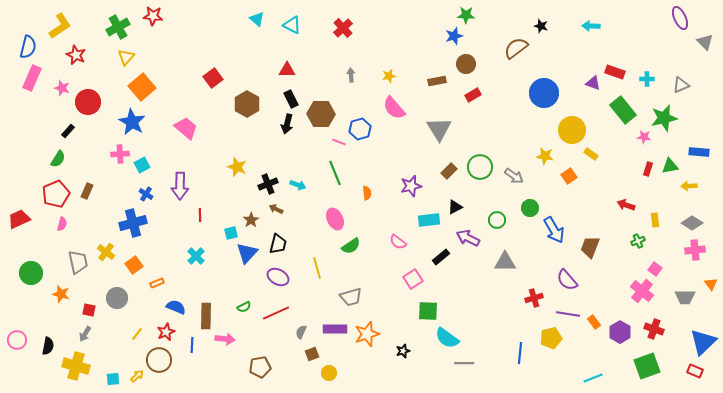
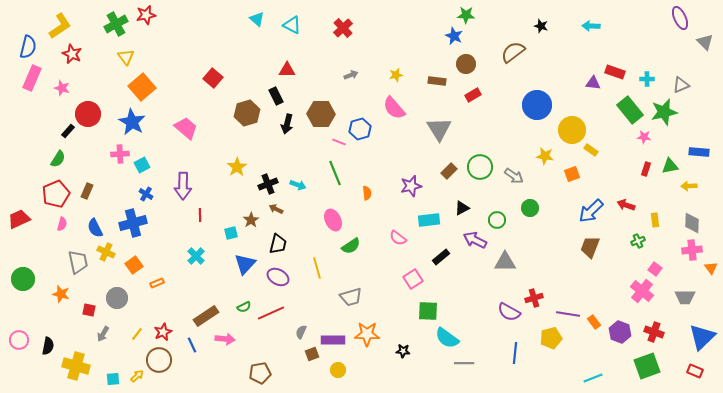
red star at (153, 16): moved 7 px left, 1 px up; rotated 18 degrees counterclockwise
green cross at (118, 27): moved 2 px left, 3 px up
blue star at (454, 36): rotated 30 degrees counterclockwise
brown semicircle at (516, 48): moved 3 px left, 4 px down
red star at (76, 55): moved 4 px left, 1 px up
yellow triangle at (126, 57): rotated 18 degrees counterclockwise
gray arrow at (351, 75): rotated 72 degrees clockwise
yellow star at (389, 76): moved 7 px right, 1 px up
red square at (213, 78): rotated 12 degrees counterclockwise
brown rectangle at (437, 81): rotated 18 degrees clockwise
purple triangle at (593, 83): rotated 14 degrees counterclockwise
blue circle at (544, 93): moved 7 px left, 12 px down
black rectangle at (291, 99): moved 15 px left, 3 px up
red circle at (88, 102): moved 12 px down
brown hexagon at (247, 104): moved 9 px down; rotated 15 degrees clockwise
green rectangle at (623, 110): moved 7 px right
green star at (664, 118): moved 6 px up
yellow rectangle at (591, 154): moved 4 px up
yellow star at (237, 167): rotated 18 degrees clockwise
red rectangle at (648, 169): moved 2 px left
orange square at (569, 176): moved 3 px right, 2 px up; rotated 14 degrees clockwise
purple arrow at (180, 186): moved 3 px right
black triangle at (455, 207): moved 7 px right, 1 px down
pink ellipse at (335, 219): moved 2 px left, 1 px down
gray diamond at (692, 223): rotated 60 degrees clockwise
blue arrow at (554, 230): moved 37 px right, 19 px up; rotated 76 degrees clockwise
purple arrow at (468, 238): moved 7 px right, 2 px down
pink semicircle at (398, 242): moved 4 px up
pink cross at (695, 250): moved 3 px left
yellow cross at (106, 252): rotated 12 degrees counterclockwise
blue triangle at (247, 253): moved 2 px left, 11 px down
green circle at (31, 273): moved 8 px left, 6 px down
purple semicircle at (567, 280): moved 58 px left, 32 px down; rotated 20 degrees counterclockwise
orange triangle at (711, 284): moved 16 px up
blue semicircle at (176, 307): moved 81 px left, 79 px up; rotated 138 degrees counterclockwise
red line at (276, 313): moved 5 px left
brown rectangle at (206, 316): rotated 55 degrees clockwise
purple rectangle at (335, 329): moved 2 px left, 11 px down
red cross at (654, 329): moved 3 px down
red star at (166, 332): moved 3 px left
purple hexagon at (620, 332): rotated 10 degrees counterclockwise
gray arrow at (85, 334): moved 18 px right
orange star at (367, 334): rotated 20 degrees clockwise
pink circle at (17, 340): moved 2 px right
blue triangle at (703, 342): moved 1 px left, 5 px up
blue line at (192, 345): rotated 28 degrees counterclockwise
black star at (403, 351): rotated 24 degrees clockwise
blue line at (520, 353): moved 5 px left
brown pentagon at (260, 367): moved 6 px down
yellow circle at (329, 373): moved 9 px right, 3 px up
